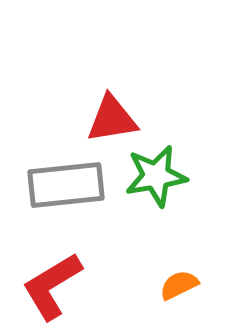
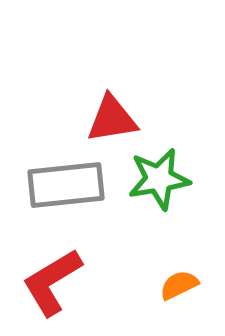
green star: moved 3 px right, 3 px down
red L-shape: moved 4 px up
